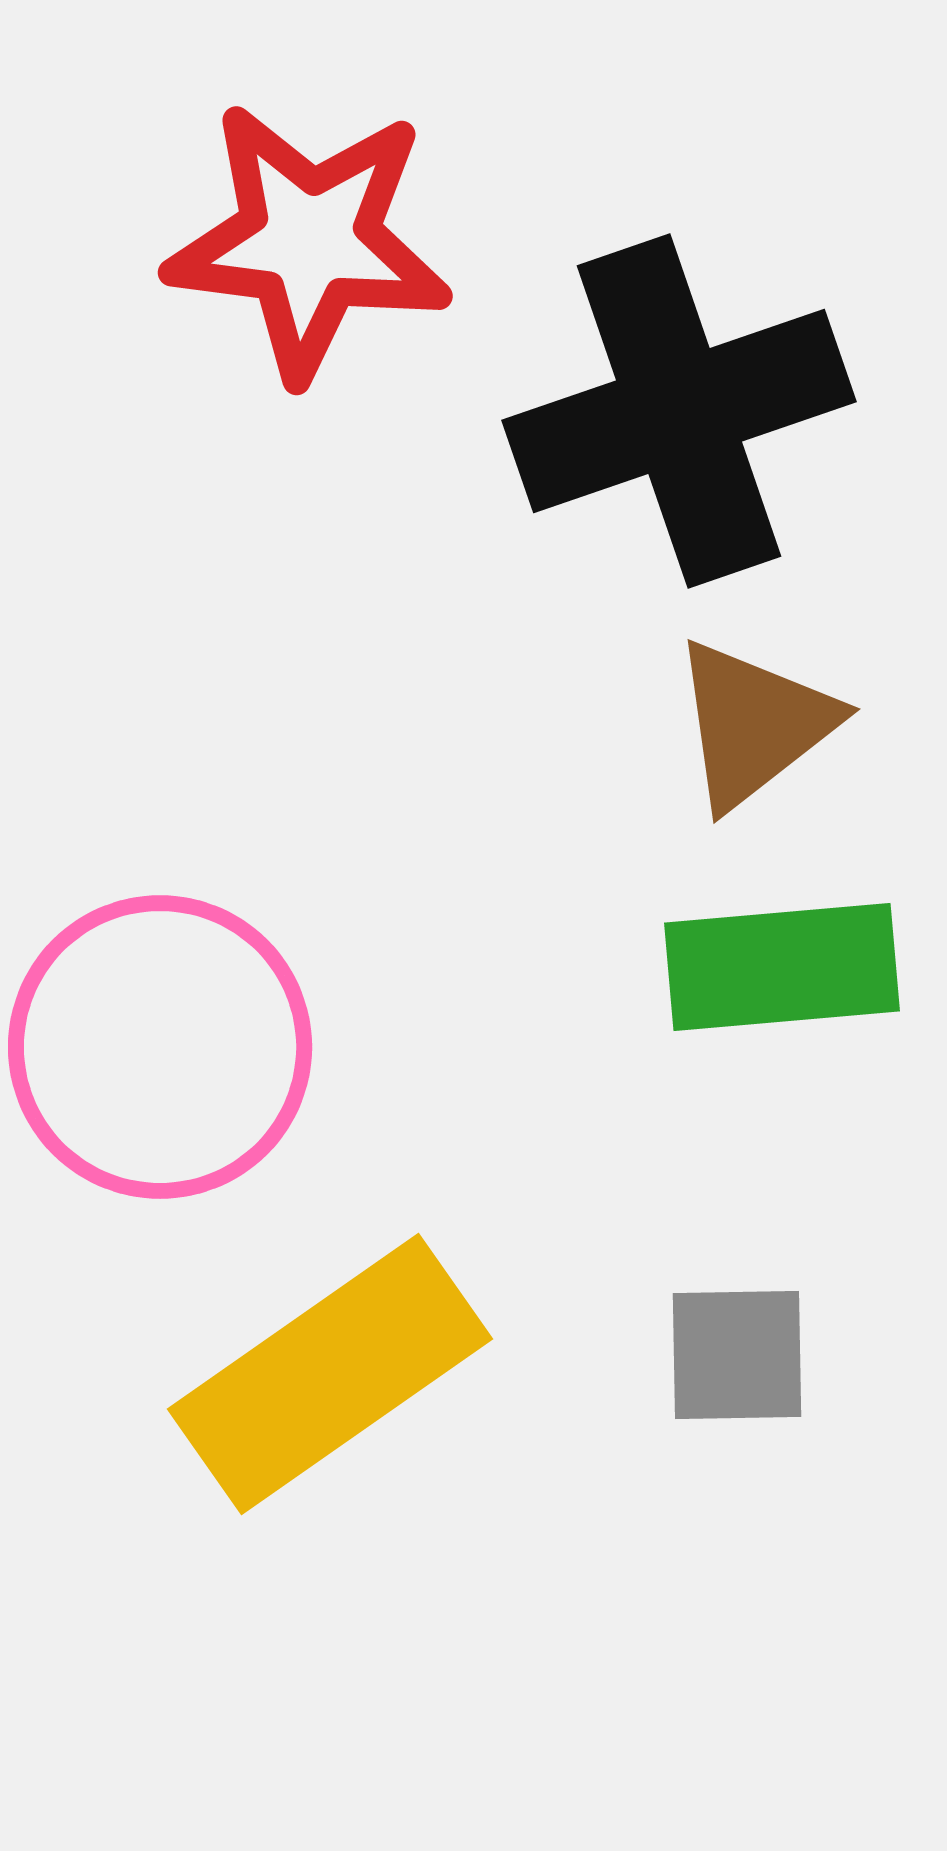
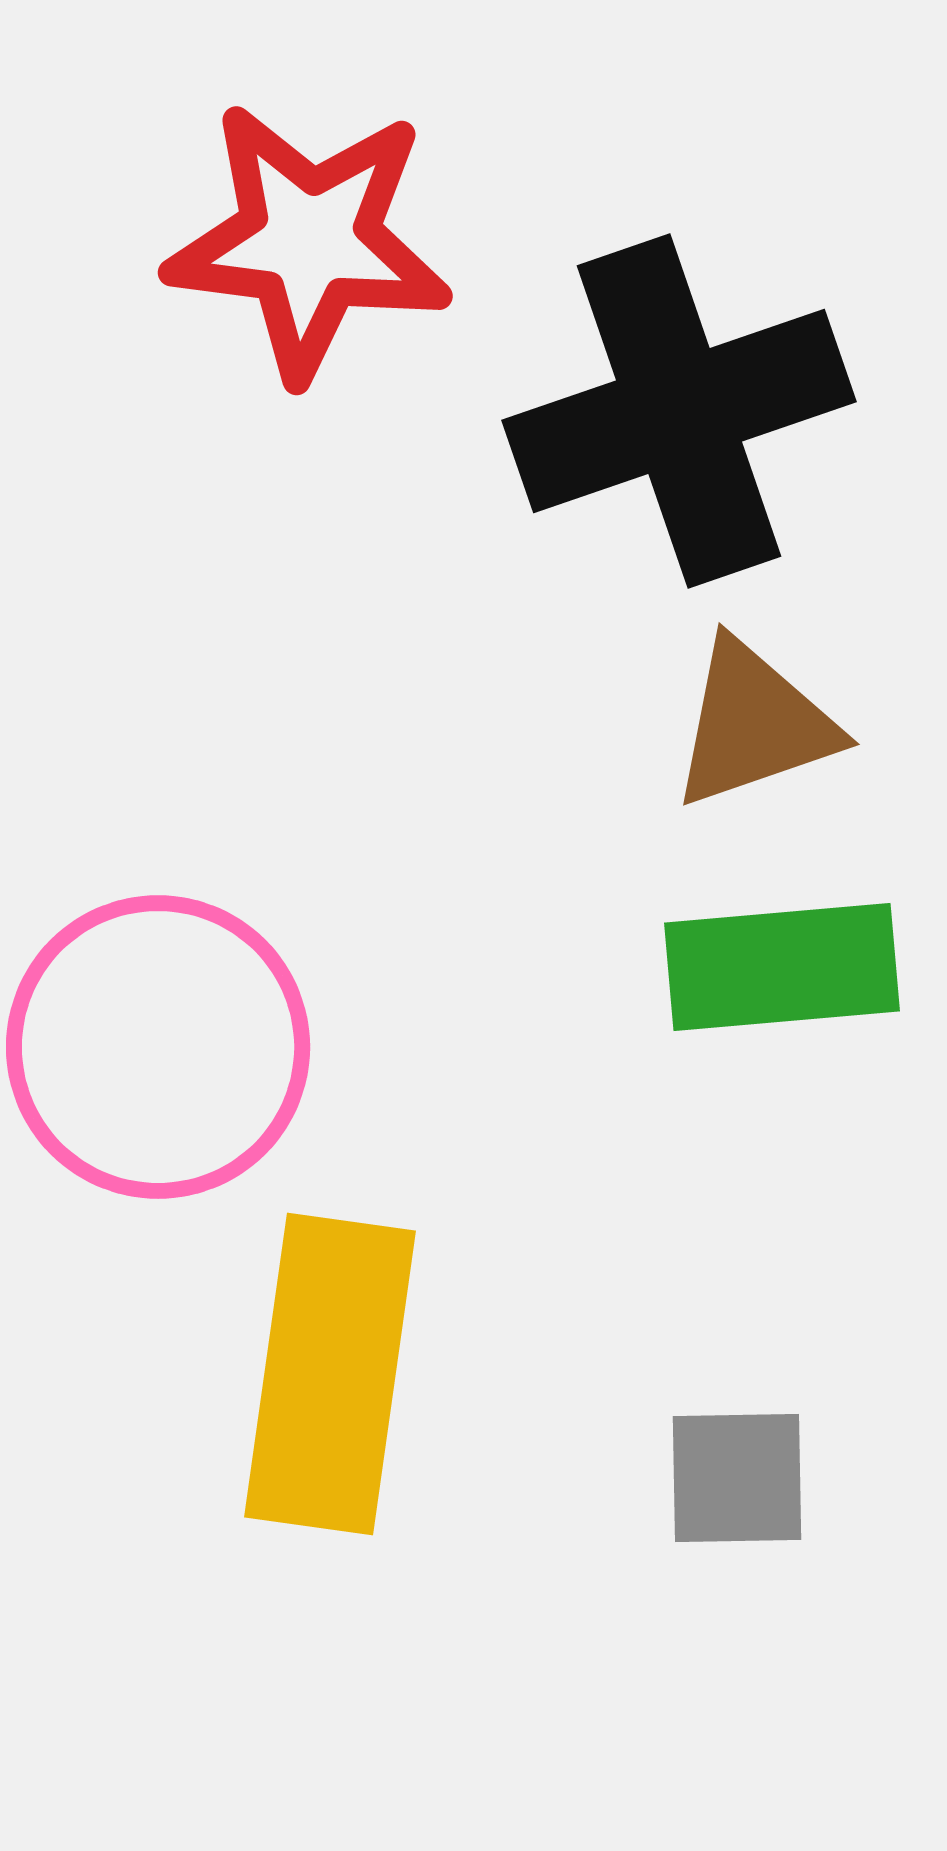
brown triangle: rotated 19 degrees clockwise
pink circle: moved 2 px left
gray square: moved 123 px down
yellow rectangle: rotated 47 degrees counterclockwise
